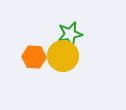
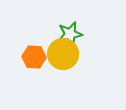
yellow circle: moved 2 px up
